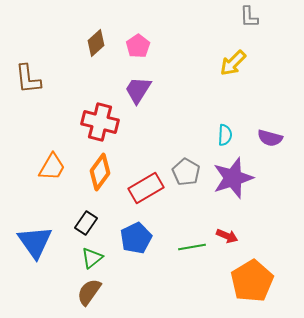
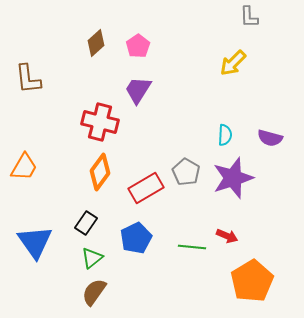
orange trapezoid: moved 28 px left
green line: rotated 16 degrees clockwise
brown semicircle: moved 5 px right
